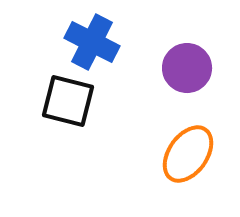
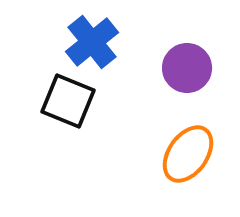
blue cross: rotated 24 degrees clockwise
black square: rotated 8 degrees clockwise
